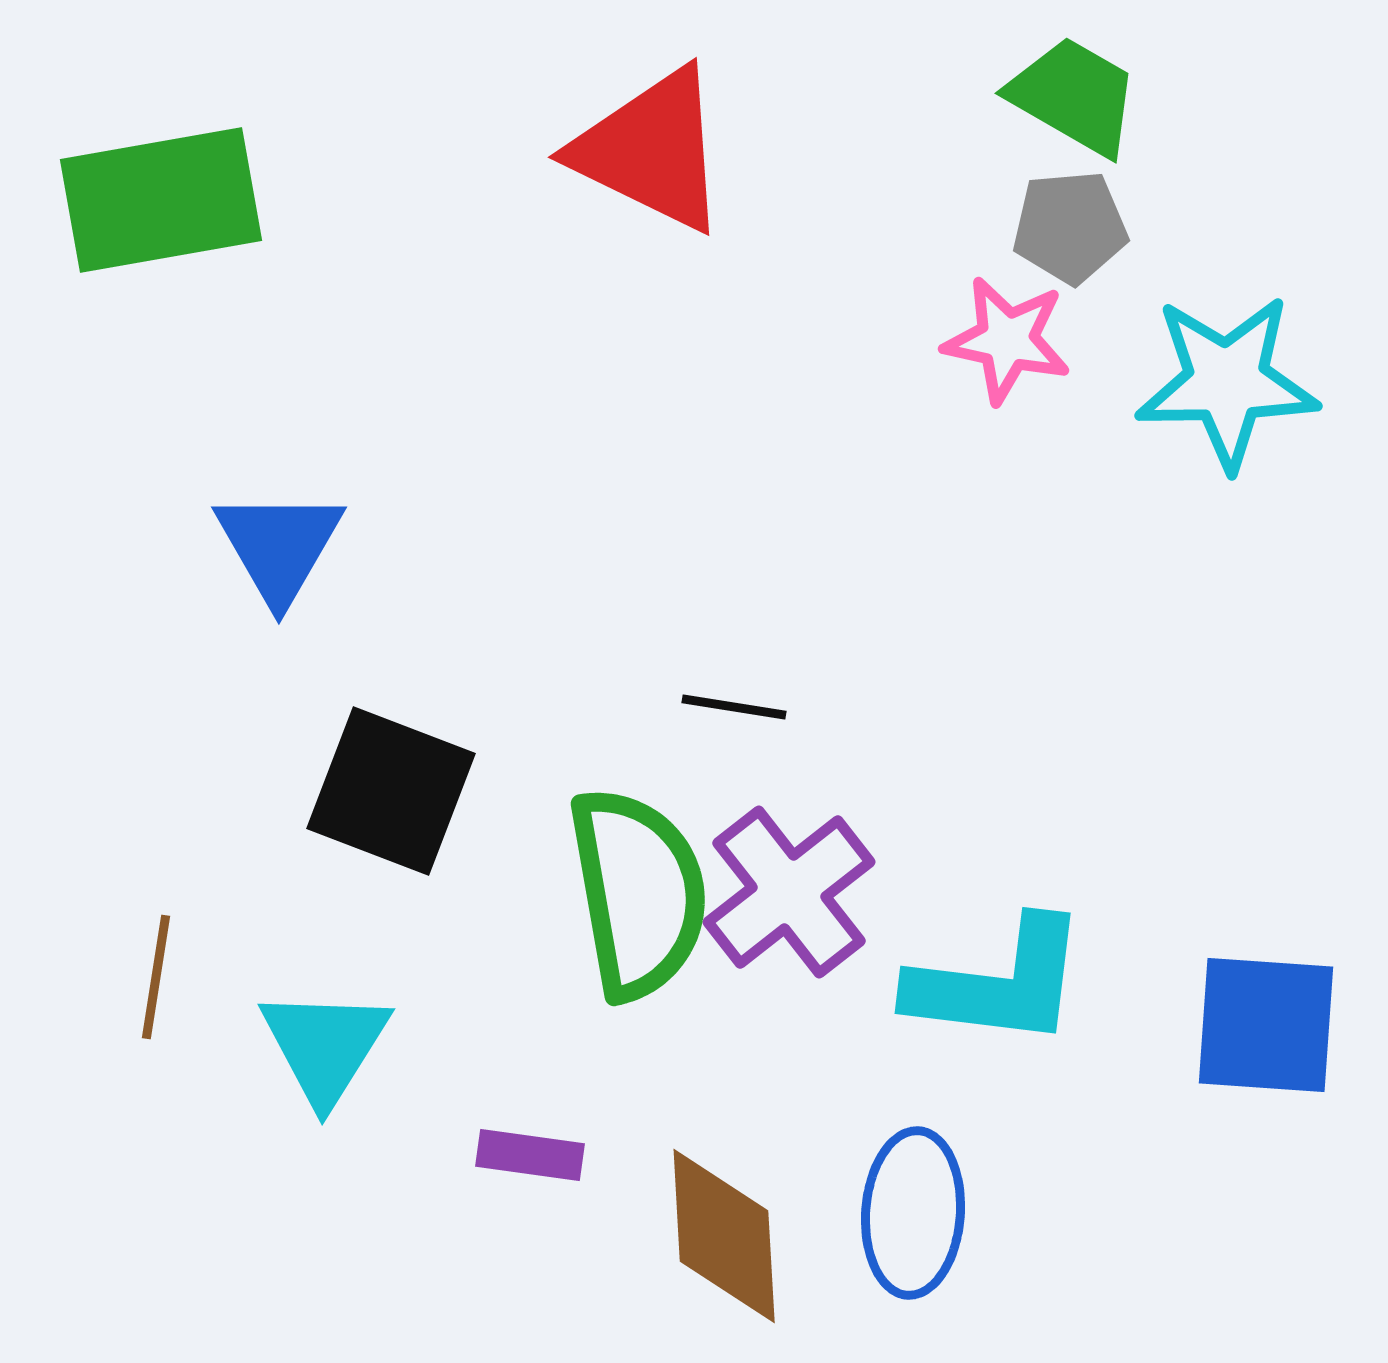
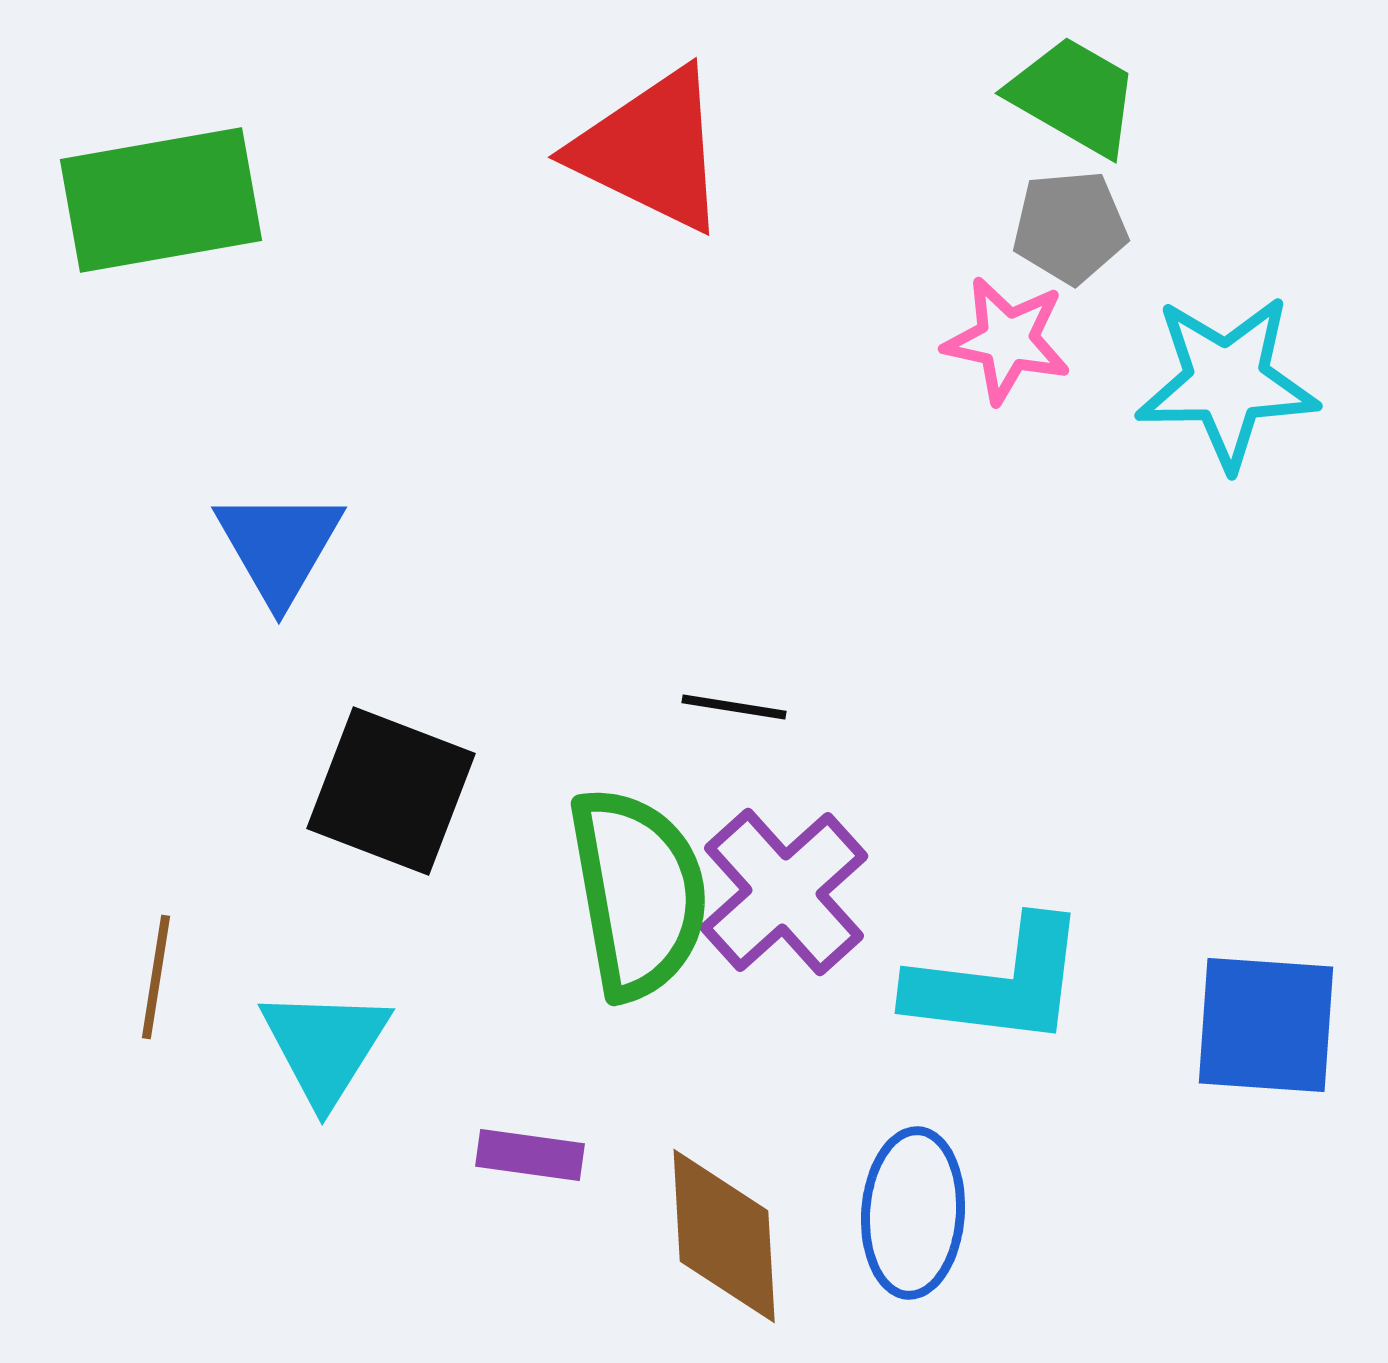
purple cross: moved 5 px left; rotated 4 degrees counterclockwise
